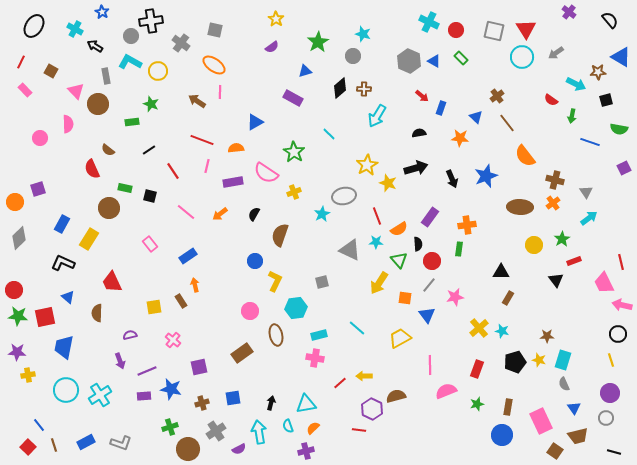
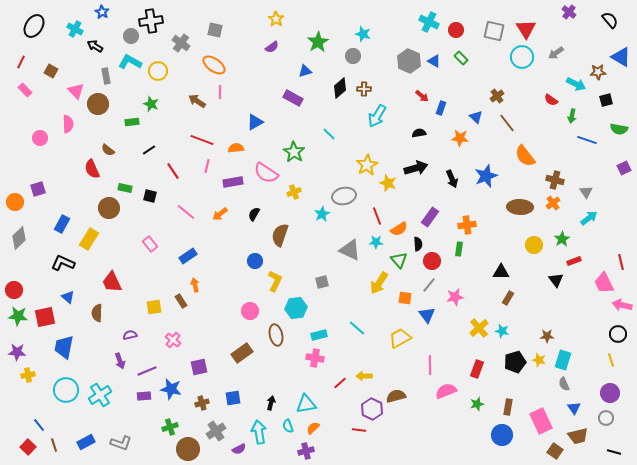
blue line at (590, 142): moved 3 px left, 2 px up
